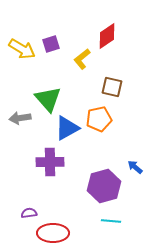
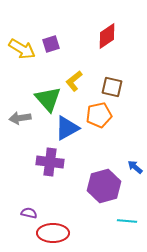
yellow L-shape: moved 8 px left, 22 px down
orange pentagon: moved 4 px up
purple cross: rotated 8 degrees clockwise
purple semicircle: rotated 21 degrees clockwise
cyan line: moved 16 px right
